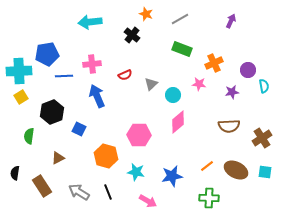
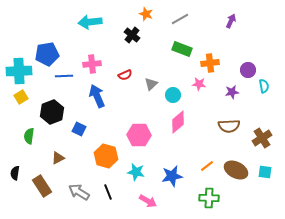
orange cross: moved 4 px left; rotated 18 degrees clockwise
